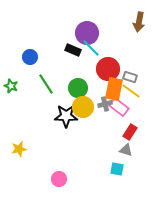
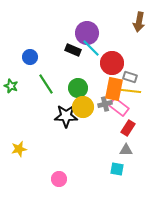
red circle: moved 4 px right, 6 px up
yellow line: rotated 30 degrees counterclockwise
red rectangle: moved 2 px left, 4 px up
gray triangle: rotated 16 degrees counterclockwise
